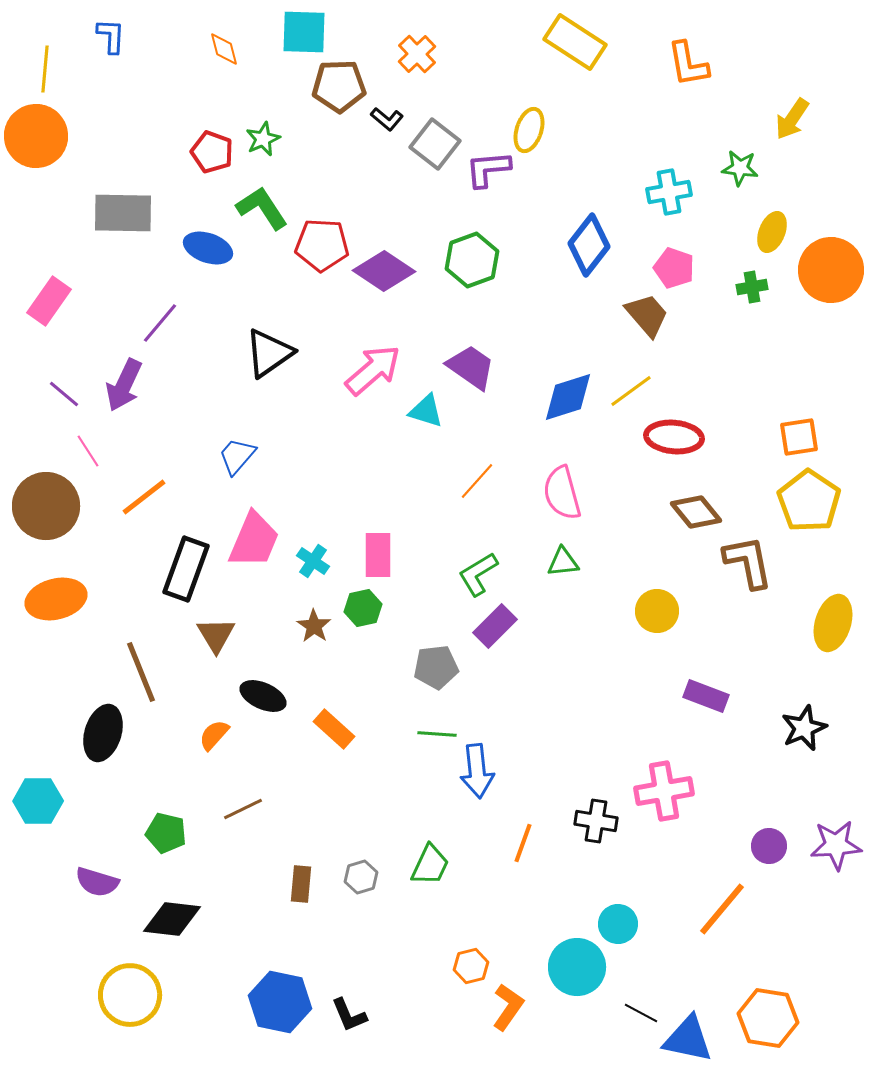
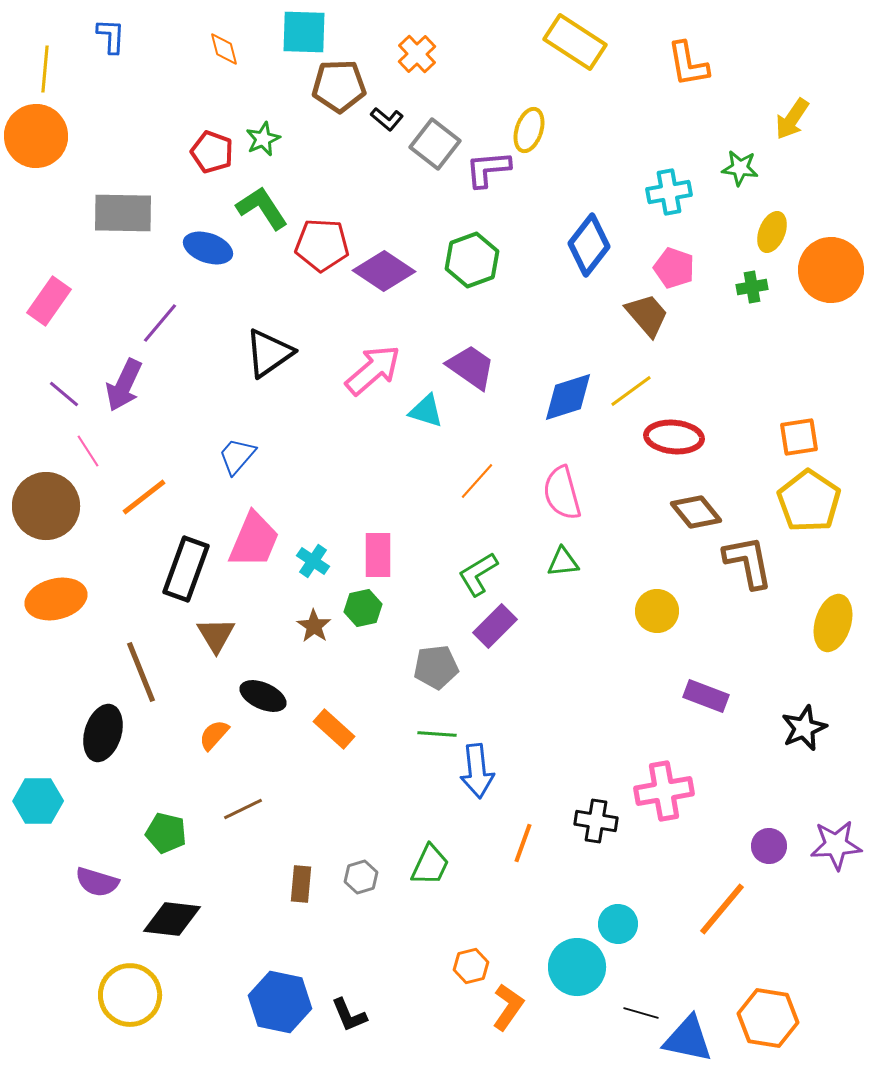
black line at (641, 1013): rotated 12 degrees counterclockwise
